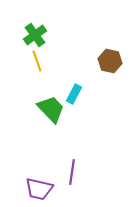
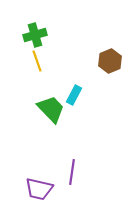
green cross: rotated 20 degrees clockwise
brown hexagon: rotated 25 degrees clockwise
cyan rectangle: moved 1 px down
